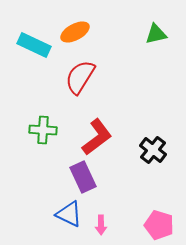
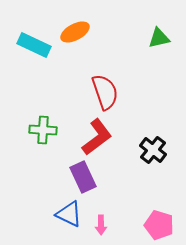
green triangle: moved 3 px right, 4 px down
red semicircle: moved 25 px right, 15 px down; rotated 129 degrees clockwise
